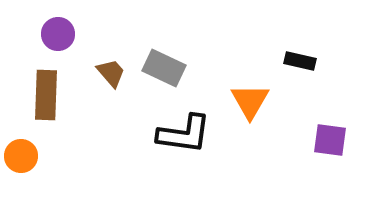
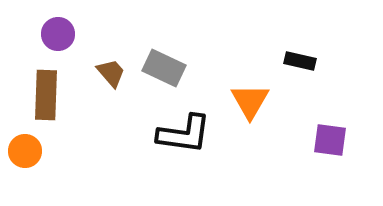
orange circle: moved 4 px right, 5 px up
